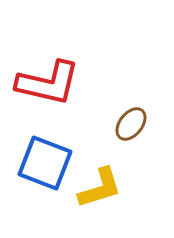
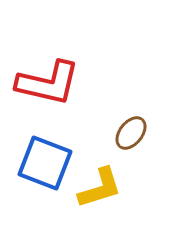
brown ellipse: moved 9 px down
